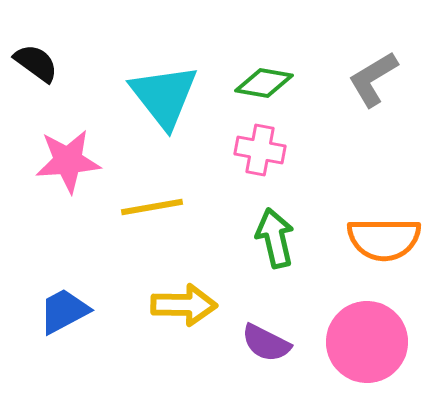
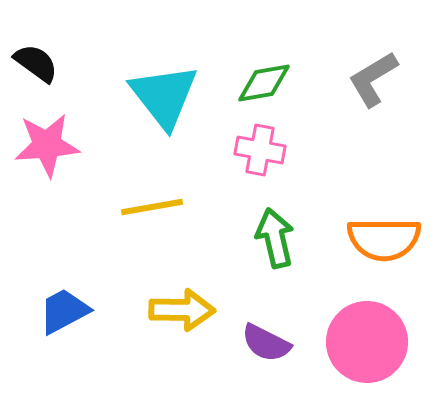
green diamond: rotated 20 degrees counterclockwise
pink star: moved 21 px left, 16 px up
yellow arrow: moved 2 px left, 5 px down
